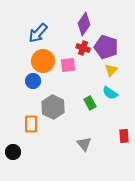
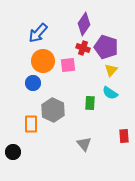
blue circle: moved 2 px down
green rectangle: rotated 32 degrees clockwise
gray hexagon: moved 3 px down
